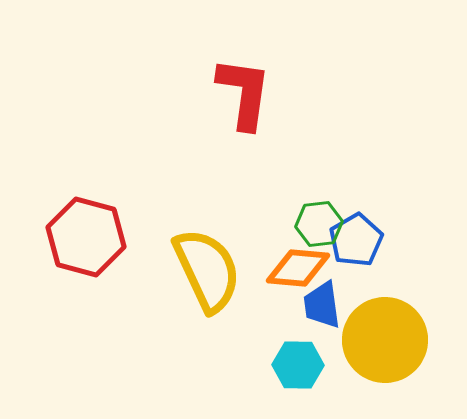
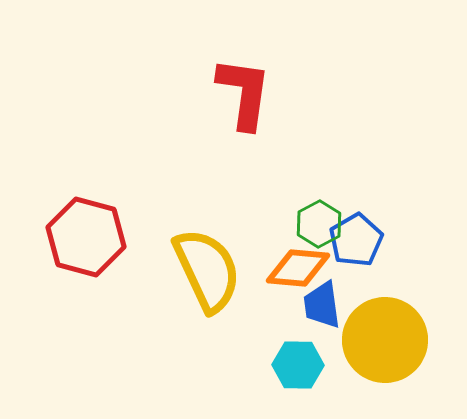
green hexagon: rotated 21 degrees counterclockwise
